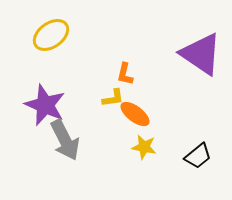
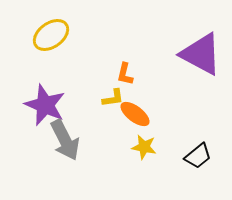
purple triangle: rotated 6 degrees counterclockwise
